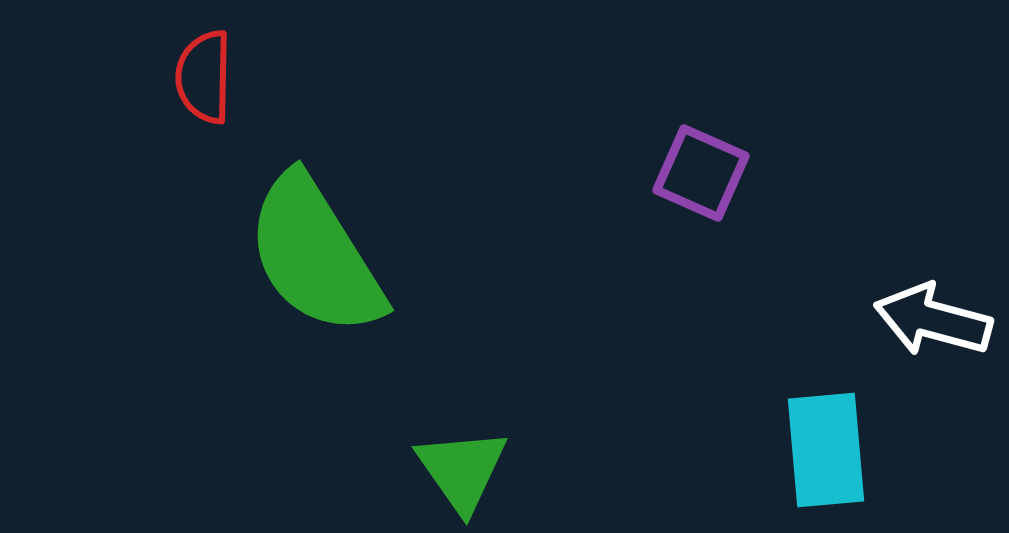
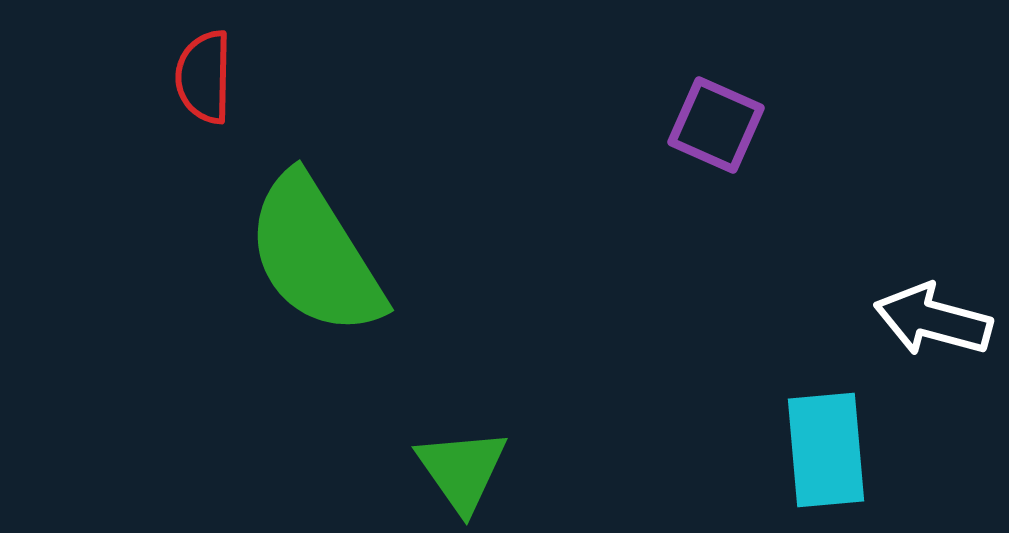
purple square: moved 15 px right, 48 px up
